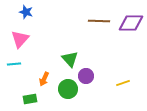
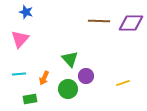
cyan line: moved 5 px right, 10 px down
orange arrow: moved 1 px up
